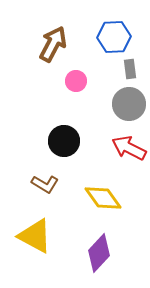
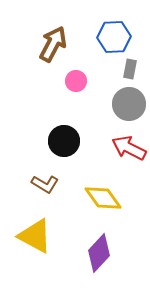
gray rectangle: rotated 18 degrees clockwise
